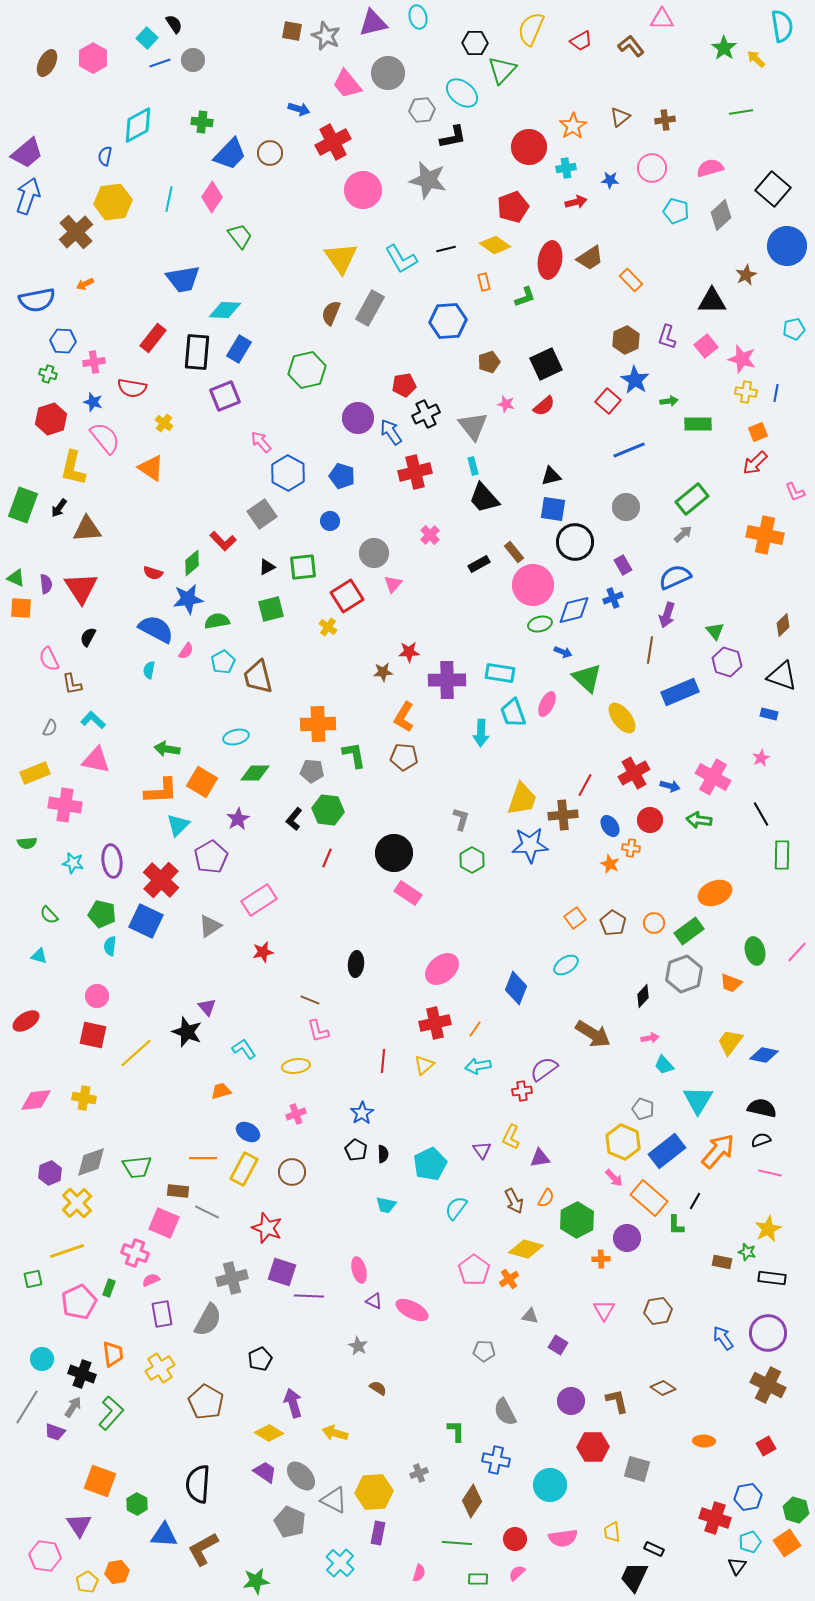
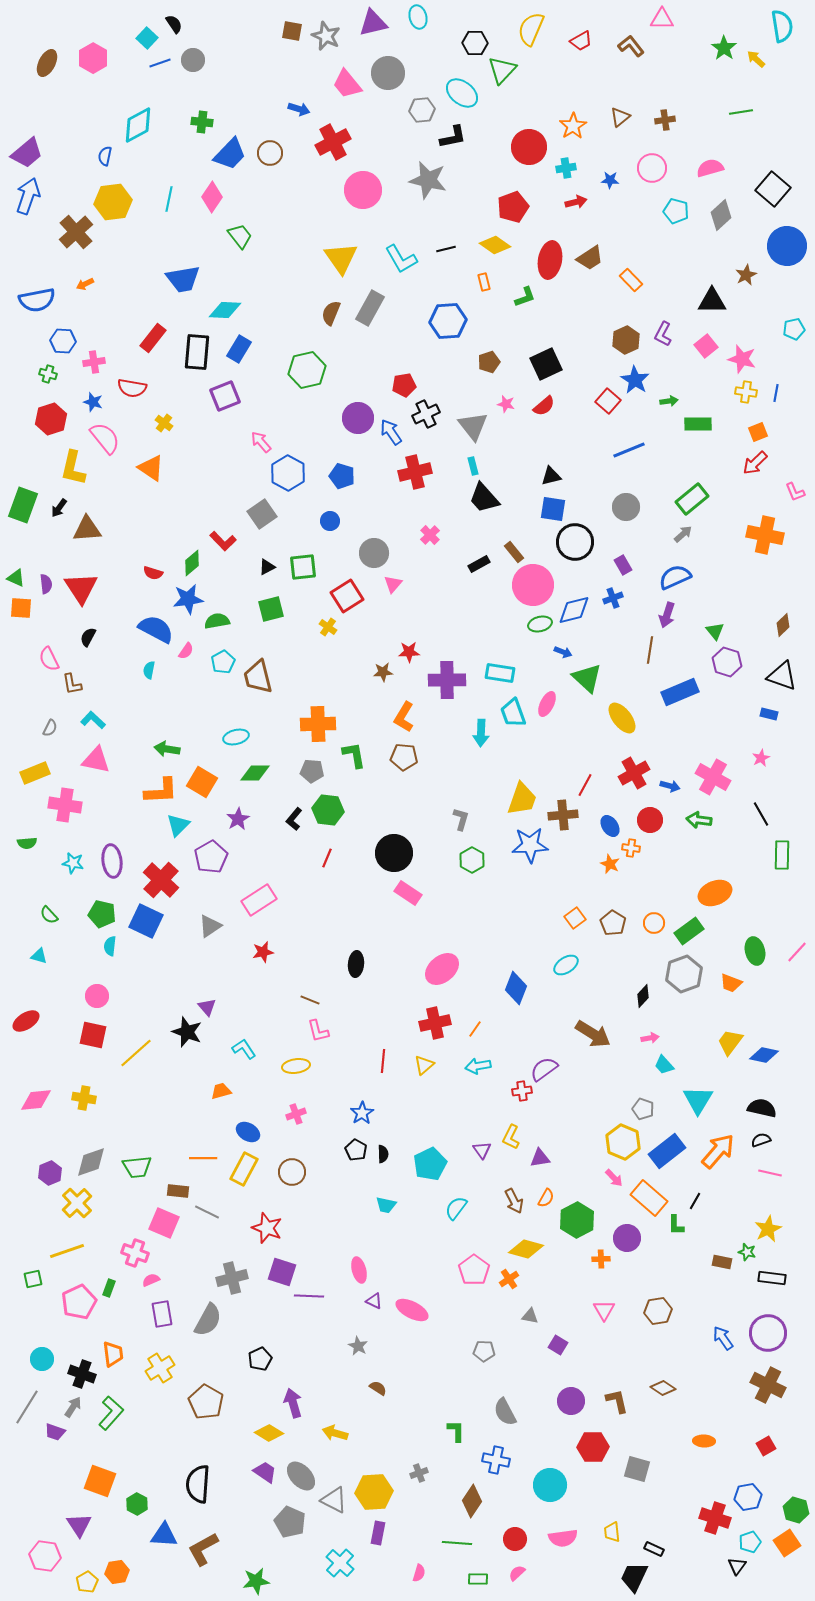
purple L-shape at (667, 337): moved 4 px left, 3 px up; rotated 10 degrees clockwise
